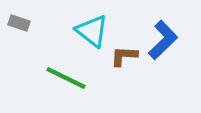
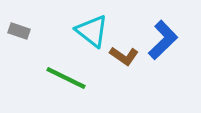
gray rectangle: moved 8 px down
brown L-shape: rotated 148 degrees counterclockwise
